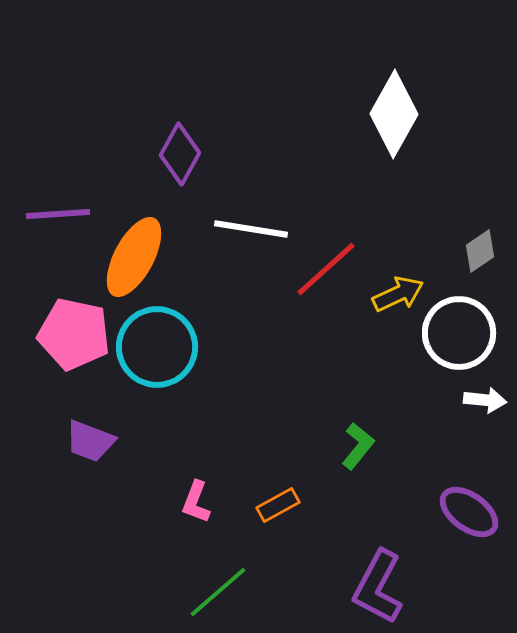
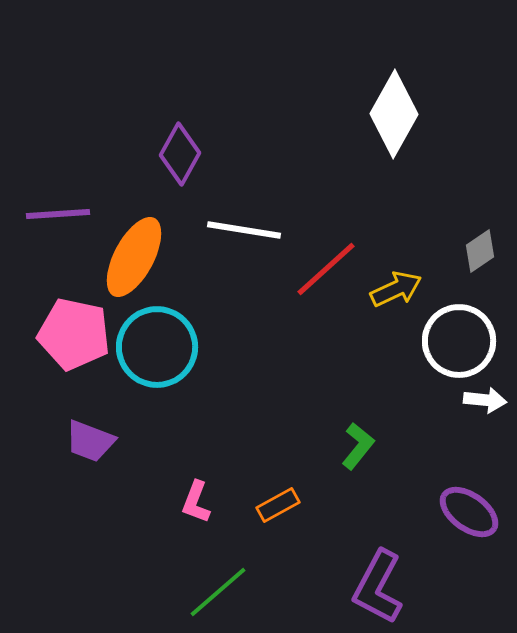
white line: moved 7 px left, 1 px down
yellow arrow: moved 2 px left, 5 px up
white circle: moved 8 px down
